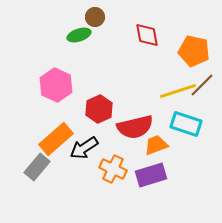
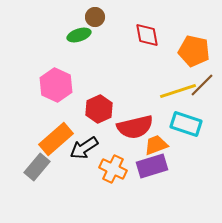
purple rectangle: moved 1 px right, 9 px up
